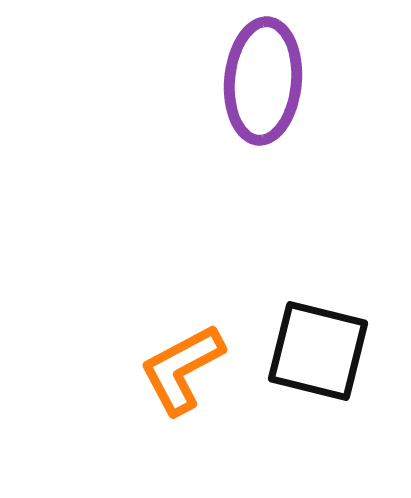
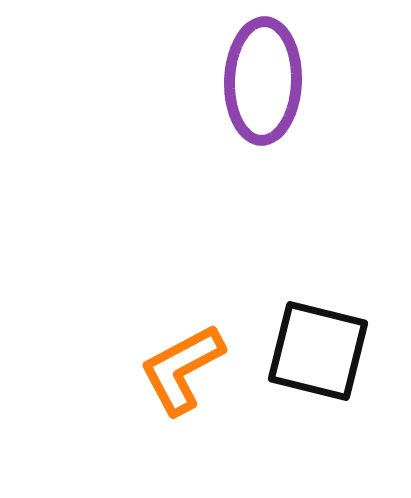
purple ellipse: rotated 3 degrees counterclockwise
